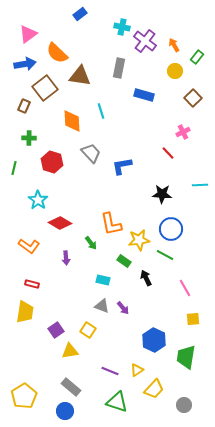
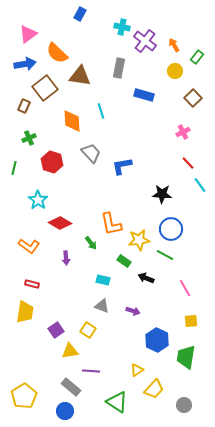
blue rectangle at (80, 14): rotated 24 degrees counterclockwise
green cross at (29, 138): rotated 24 degrees counterclockwise
red line at (168, 153): moved 20 px right, 10 px down
cyan line at (200, 185): rotated 56 degrees clockwise
black arrow at (146, 278): rotated 42 degrees counterclockwise
purple arrow at (123, 308): moved 10 px right, 3 px down; rotated 32 degrees counterclockwise
yellow square at (193, 319): moved 2 px left, 2 px down
blue hexagon at (154, 340): moved 3 px right
purple line at (110, 371): moved 19 px left; rotated 18 degrees counterclockwise
green triangle at (117, 402): rotated 15 degrees clockwise
